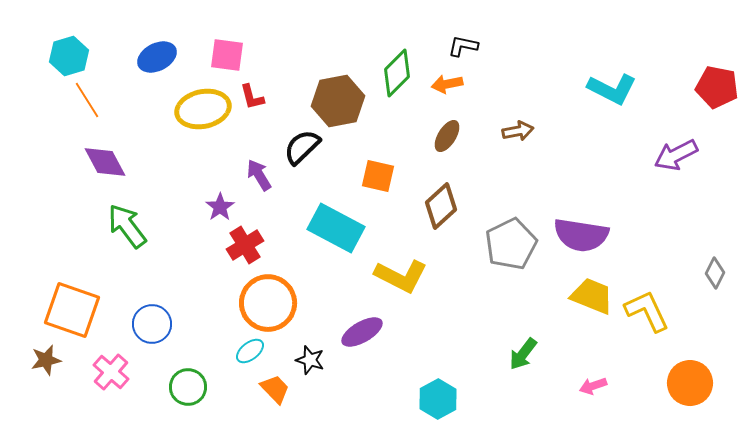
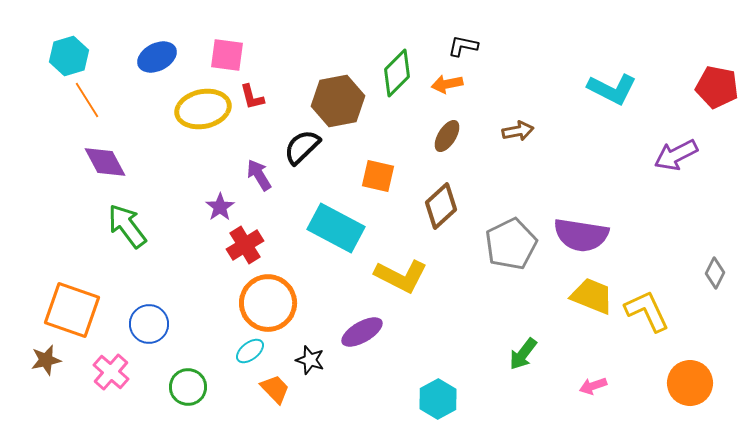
blue circle at (152, 324): moved 3 px left
